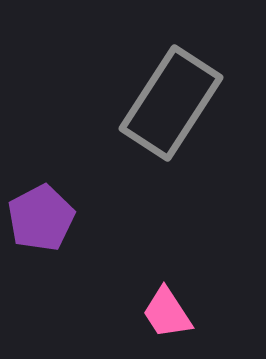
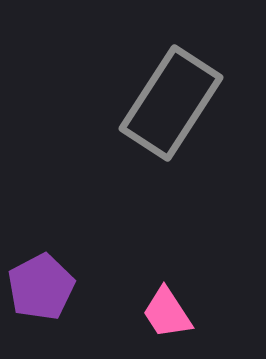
purple pentagon: moved 69 px down
